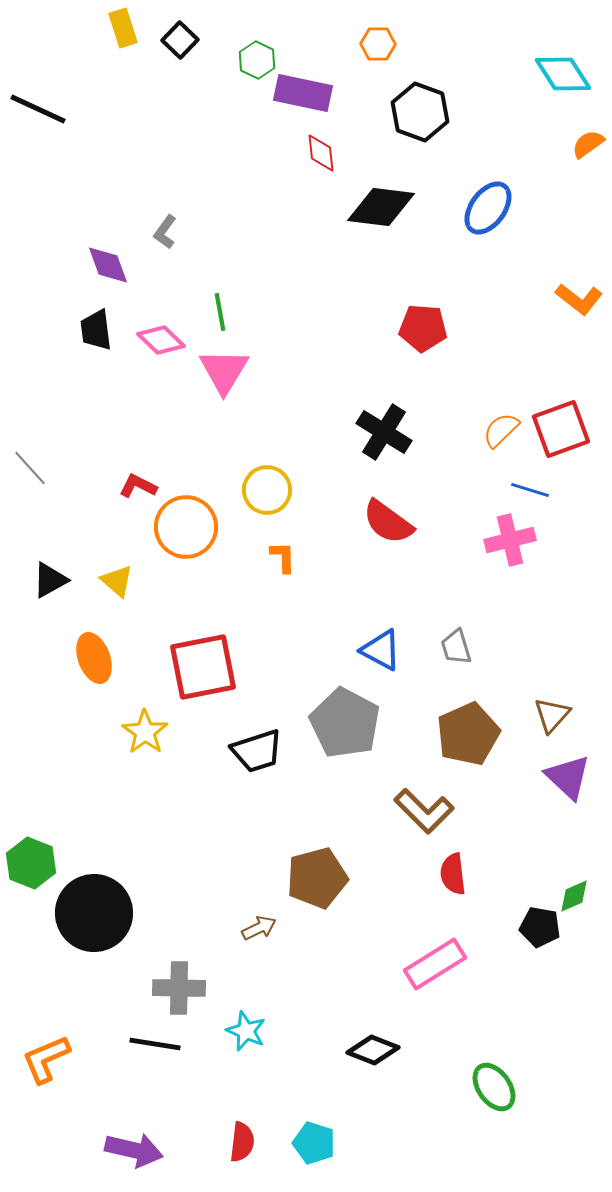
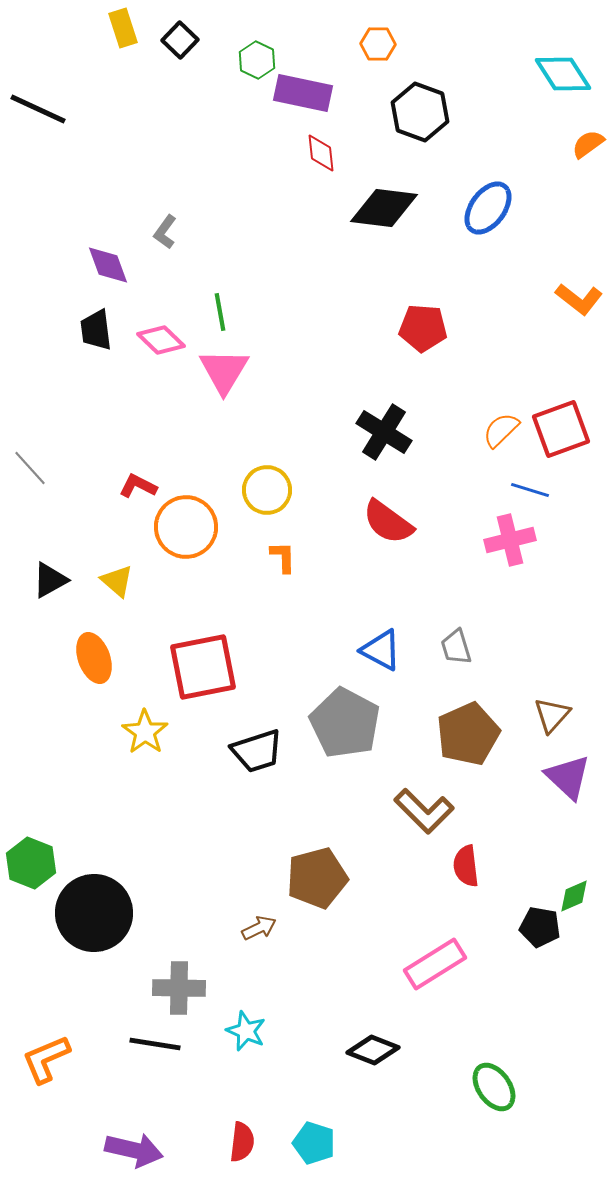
black diamond at (381, 207): moved 3 px right, 1 px down
red semicircle at (453, 874): moved 13 px right, 8 px up
